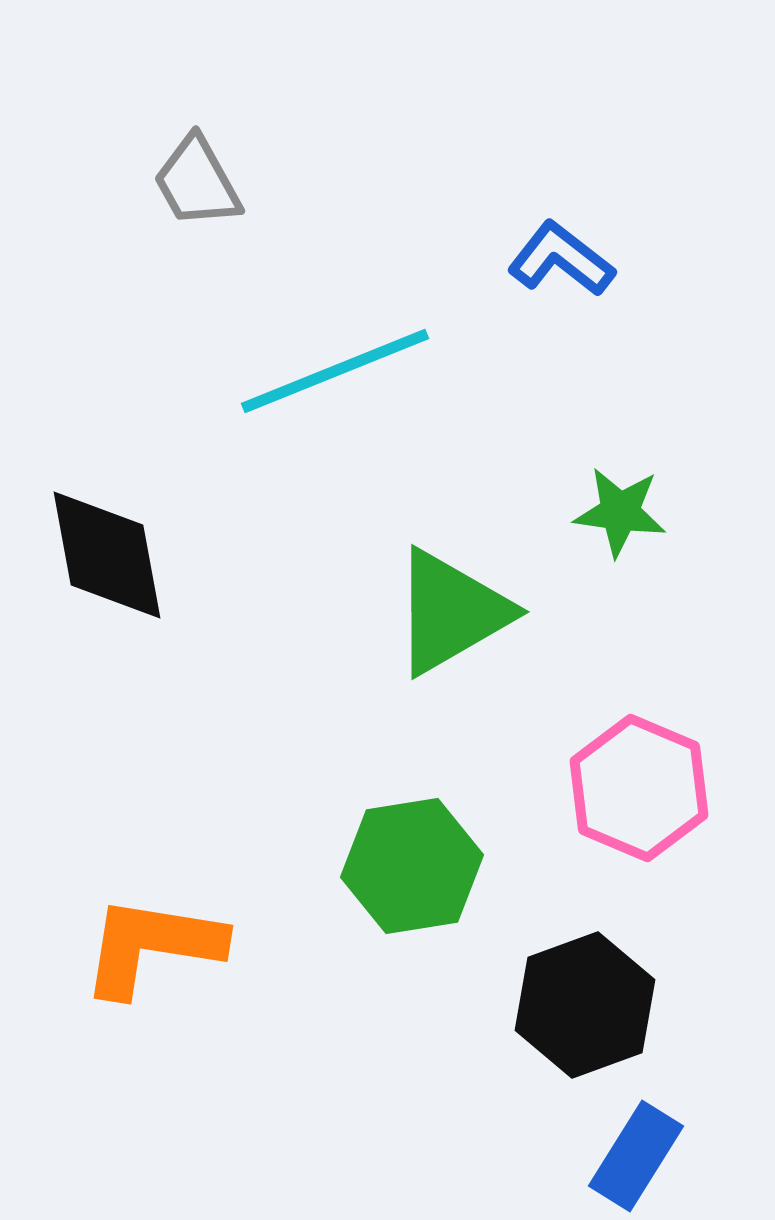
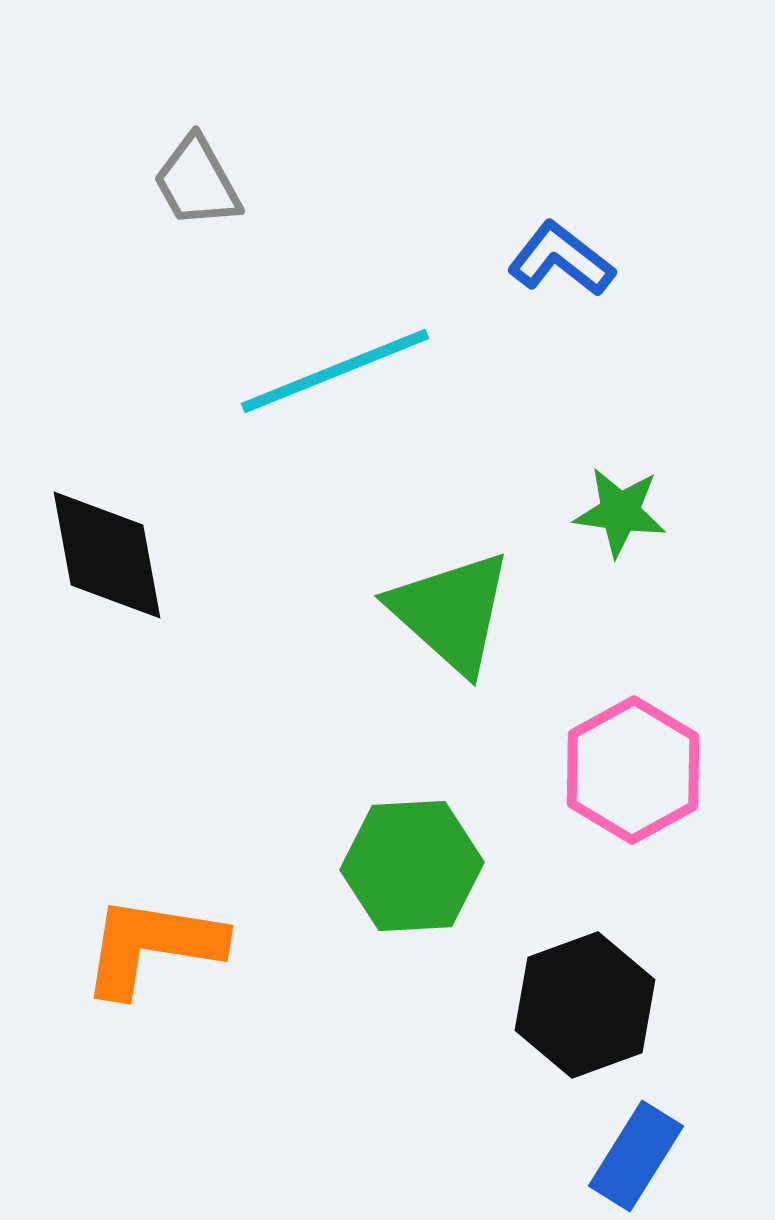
green triangle: rotated 48 degrees counterclockwise
pink hexagon: moved 6 px left, 18 px up; rotated 8 degrees clockwise
green hexagon: rotated 6 degrees clockwise
